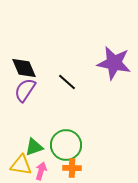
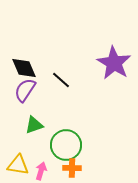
purple star: rotated 20 degrees clockwise
black line: moved 6 px left, 2 px up
green triangle: moved 22 px up
yellow triangle: moved 3 px left
